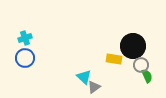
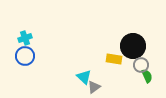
blue circle: moved 2 px up
